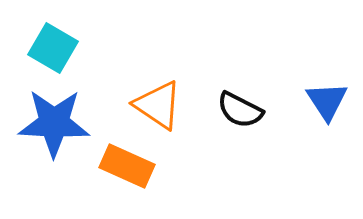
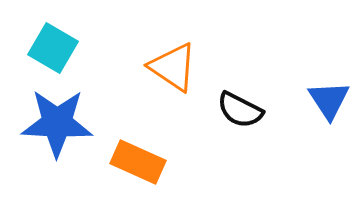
blue triangle: moved 2 px right, 1 px up
orange triangle: moved 15 px right, 38 px up
blue star: moved 3 px right
orange rectangle: moved 11 px right, 4 px up
